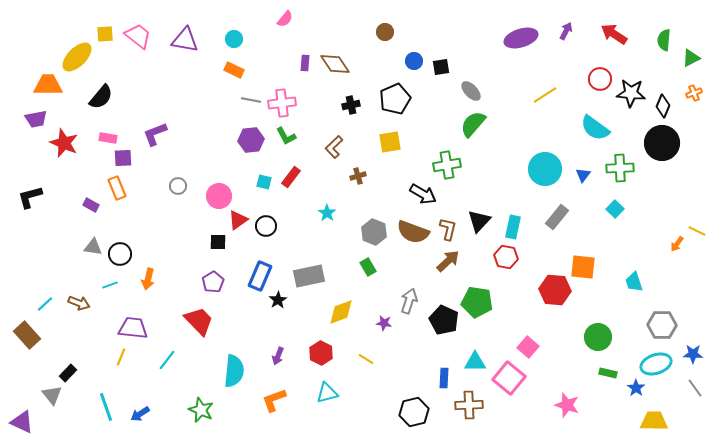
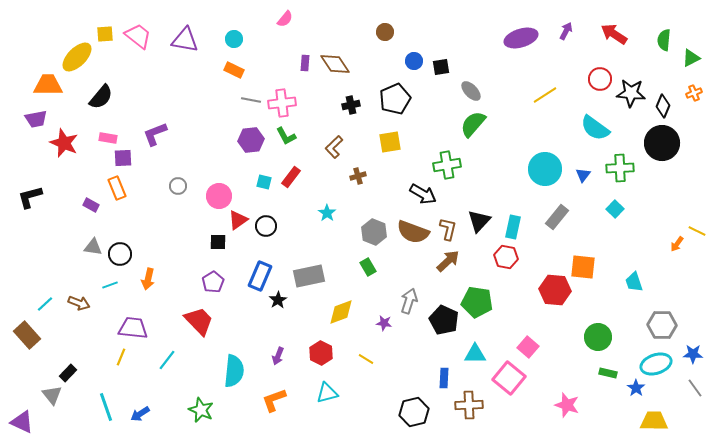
cyan triangle at (475, 362): moved 8 px up
